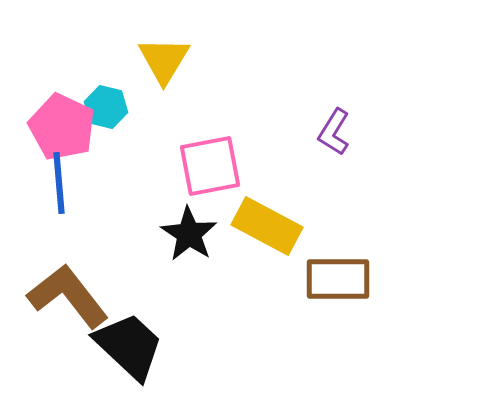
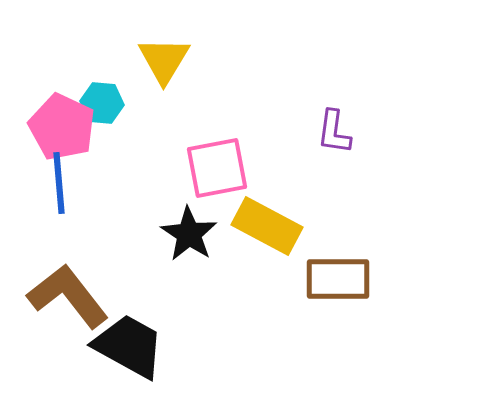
cyan hexagon: moved 4 px left, 4 px up; rotated 9 degrees counterclockwise
purple L-shape: rotated 24 degrees counterclockwise
pink square: moved 7 px right, 2 px down
black trapezoid: rotated 14 degrees counterclockwise
